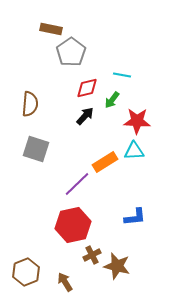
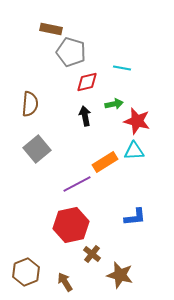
gray pentagon: rotated 20 degrees counterclockwise
cyan line: moved 7 px up
red diamond: moved 6 px up
green arrow: moved 2 px right, 4 px down; rotated 138 degrees counterclockwise
black arrow: rotated 54 degrees counterclockwise
red star: rotated 12 degrees clockwise
gray square: moved 1 px right; rotated 32 degrees clockwise
purple line: rotated 16 degrees clockwise
red hexagon: moved 2 px left
brown cross: moved 1 px up; rotated 24 degrees counterclockwise
brown star: moved 3 px right, 9 px down
